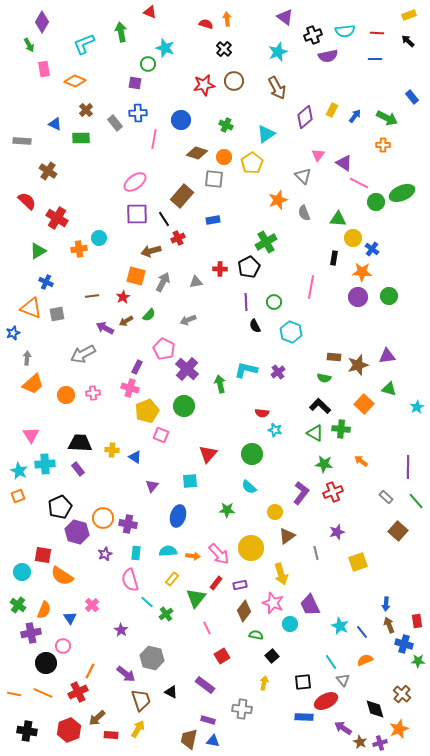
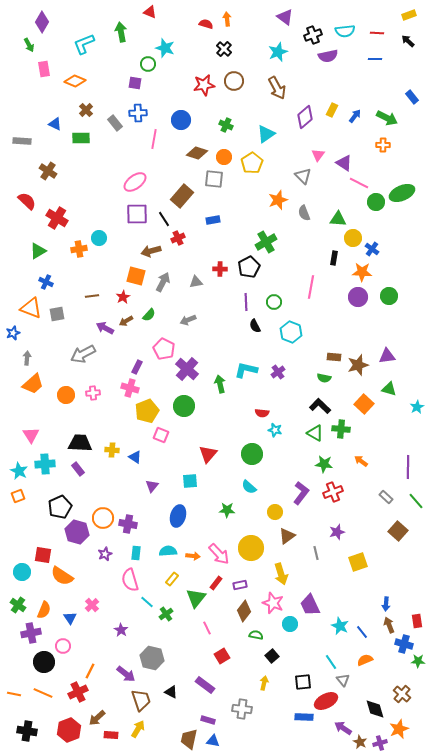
black circle at (46, 663): moved 2 px left, 1 px up
